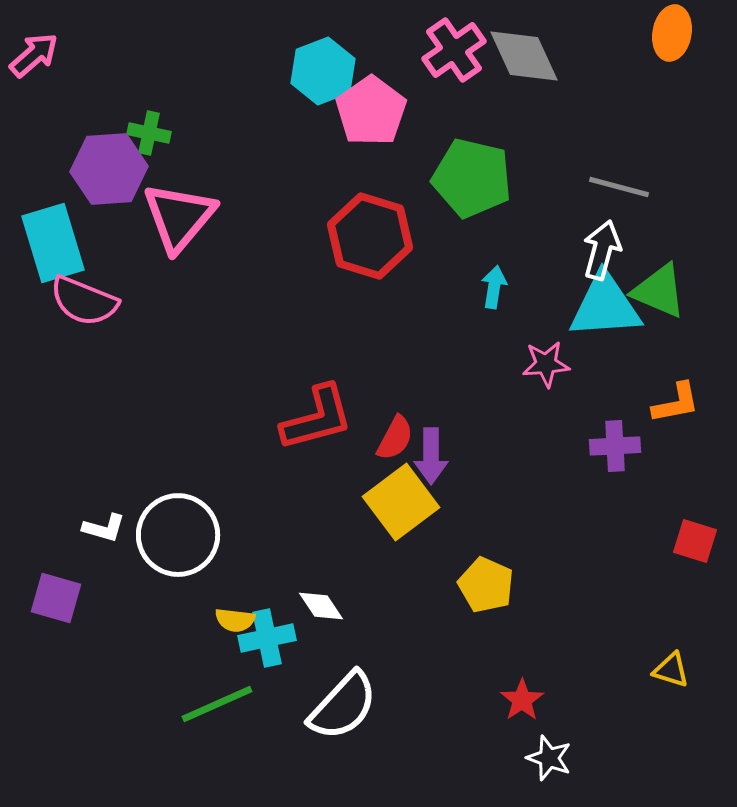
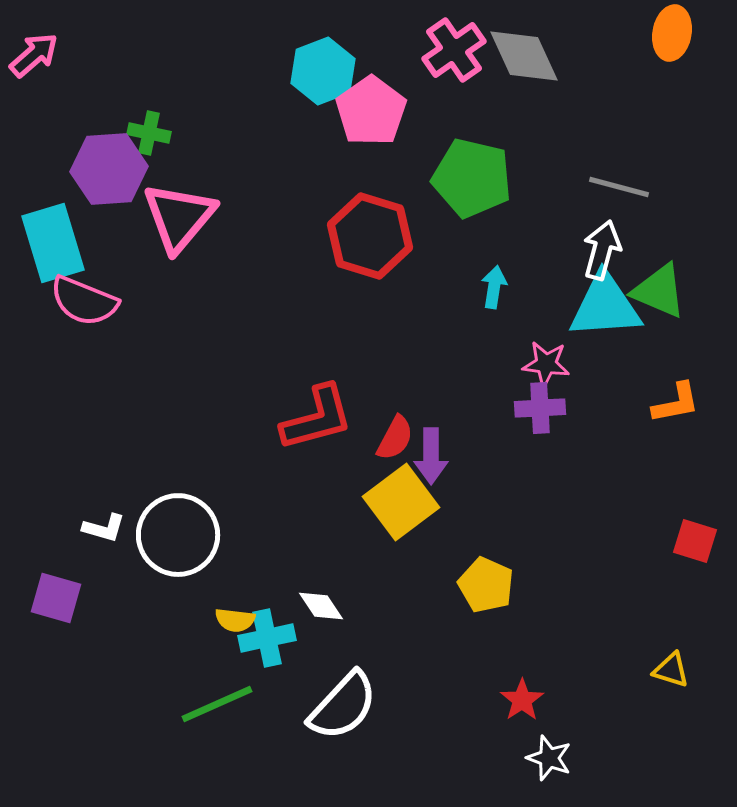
pink star: rotated 12 degrees clockwise
purple cross: moved 75 px left, 38 px up
